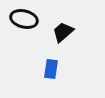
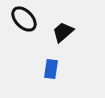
black ellipse: rotated 32 degrees clockwise
